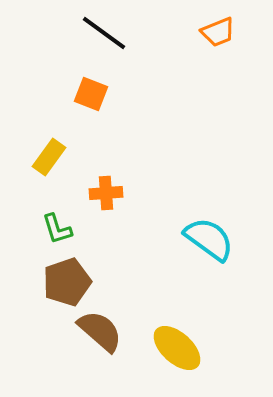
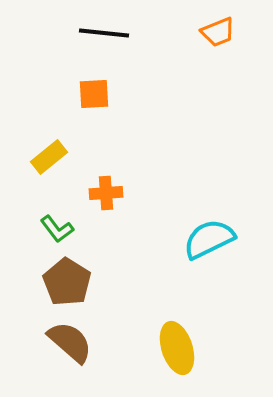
black line: rotated 30 degrees counterclockwise
orange square: moved 3 px right; rotated 24 degrees counterclockwise
yellow rectangle: rotated 15 degrees clockwise
green L-shape: rotated 20 degrees counterclockwise
cyan semicircle: rotated 62 degrees counterclockwise
brown pentagon: rotated 21 degrees counterclockwise
brown semicircle: moved 30 px left, 11 px down
yellow ellipse: rotated 30 degrees clockwise
